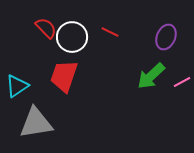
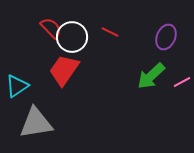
red semicircle: moved 5 px right
red trapezoid: moved 6 px up; rotated 16 degrees clockwise
